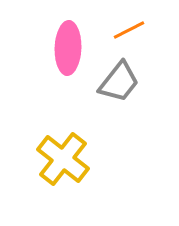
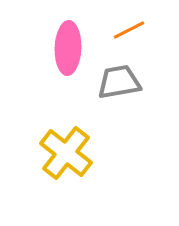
gray trapezoid: rotated 138 degrees counterclockwise
yellow cross: moved 3 px right, 6 px up
